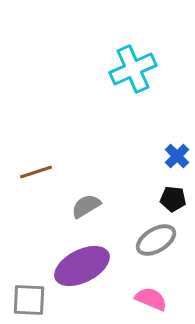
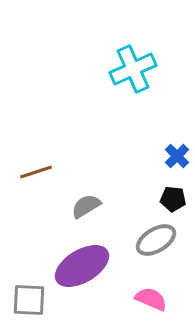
purple ellipse: rotated 4 degrees counterclockwise
